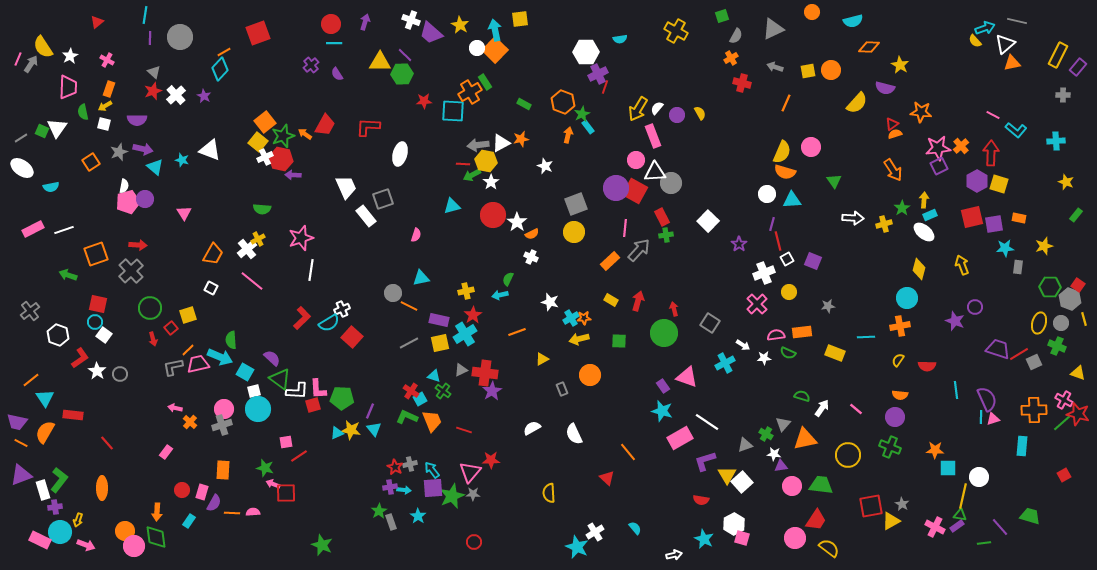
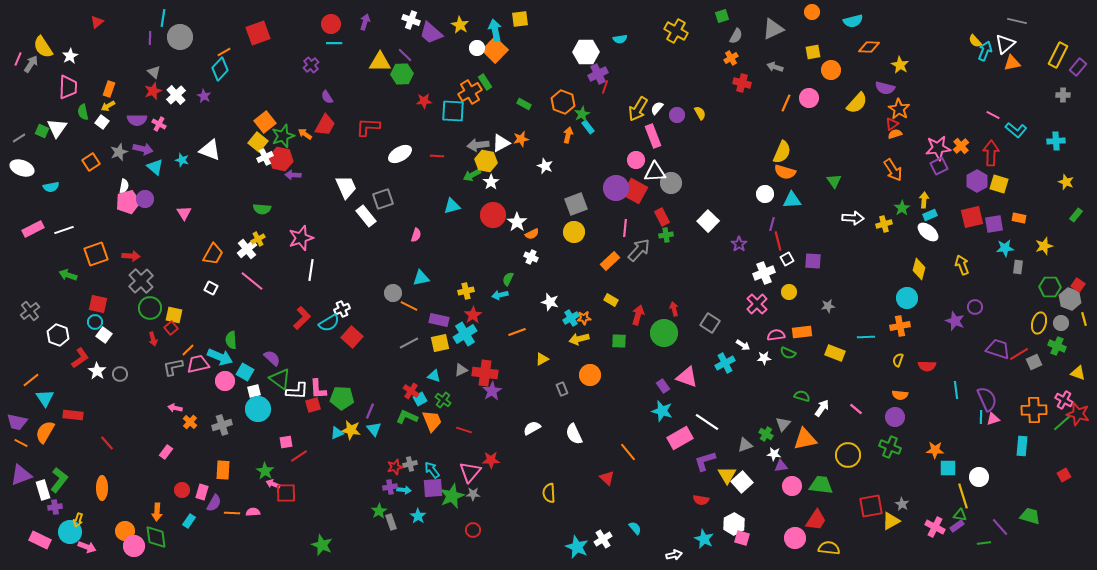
cyan line at (145, 15): moved 18 px right, 3 px down
cyan arrow at (985, 28): moved 23 px down; rotated 48 degrees counterclockwise
pink cross at (107, 60): moved 52 px right, 64 px down
yellow square at (808, 71): moved 5 px right, 19 px up
purple semicircle at (337, 74): moved 10 px left, 23 px down
yellow arrow at (105, 106): moved 3 px right
orange star at (921, 112): moved 22 px left, 3 px up; rotated 25 degrees clockwise
white square at (104, 124): moved 2 px left, 2 px up; rotated 24 degrees clockwise
gray line at (21, 138): moved 2 px left
pink circle at (811, 147): moved 2 px left, 49 px up
white ellipse at (400, 154): rotated 45 degrees clockwise
red line at (463, 164): moved 26 px left, 8 px up
white ellipse at (22, 168): rotated 15 degrees counterclockwise
white circle at (767, 194): moved 2 px left
white ellipse at (924, 232): moved 4 px right
red arrow at (138, 245): moved 7 px left, 11 px down
purple square at (813, 261): rotated 18 degrees counterclockwise
gray cross at (131, 271): moved 10 px right, 10 px down
red arrow at (638, 301): moved 14 px down
yellow square at (188, 315): moved 14 px left; rotated 30 degrees clockwise
yellow semicircle at (898, 360): rotated 16 degrees counterclockwise
green cross at (443, 391): moved 9 px down
pink circle at (224, 409): moved 1 px right, 28 px up
red star at (395, 467): rotated 28 degrees clockwise
green star at (265, 468): moved 3 px down; rotated 18 degrees clockwise
yellow line at (963, 496): rotated 30 degrees counterclockwise
cyan circle at (60, 532): moved 10 px right
white cross at (595, 532): moved 8 px right, 7 px down
red circle at (474, 542): moved 1 px left, 12 px up
pink arrow at (86, 545): moved 1 px right, 2 px down
yellow semicircle at (829, 548): rotated 30 degrees counterclockwise
